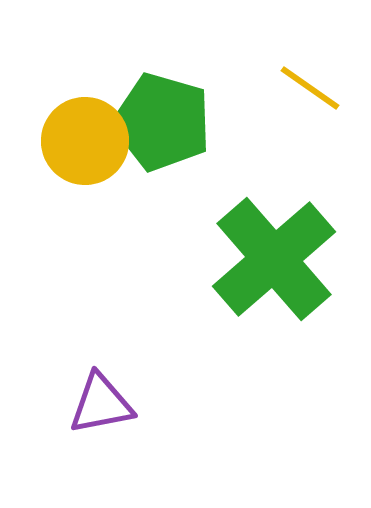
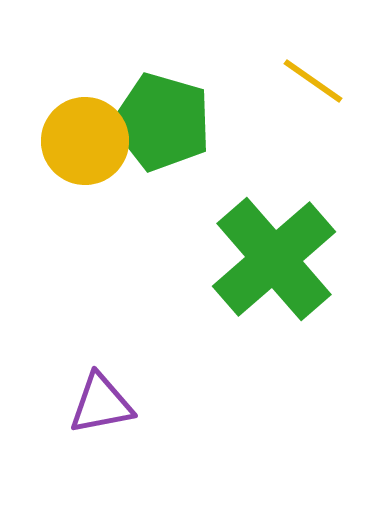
yellow line: moved 3 px right, 7 px up
